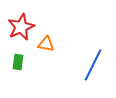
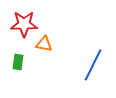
red star: moved 3 px right, 3 px up; rotated 24 degrees clockwise
orange triangle: moved 2 px left
